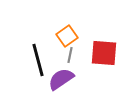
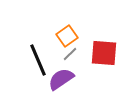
gray line: moved 1 px up; rotated 35 degrees clockwise
black line: rotated 8 degrees counterclockwise
